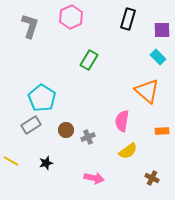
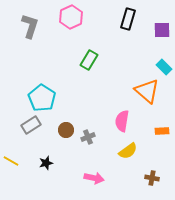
cyan rectangle: moved 6 px right, 10 px down
brown cross: rotated 16 degrees counterclockwise
